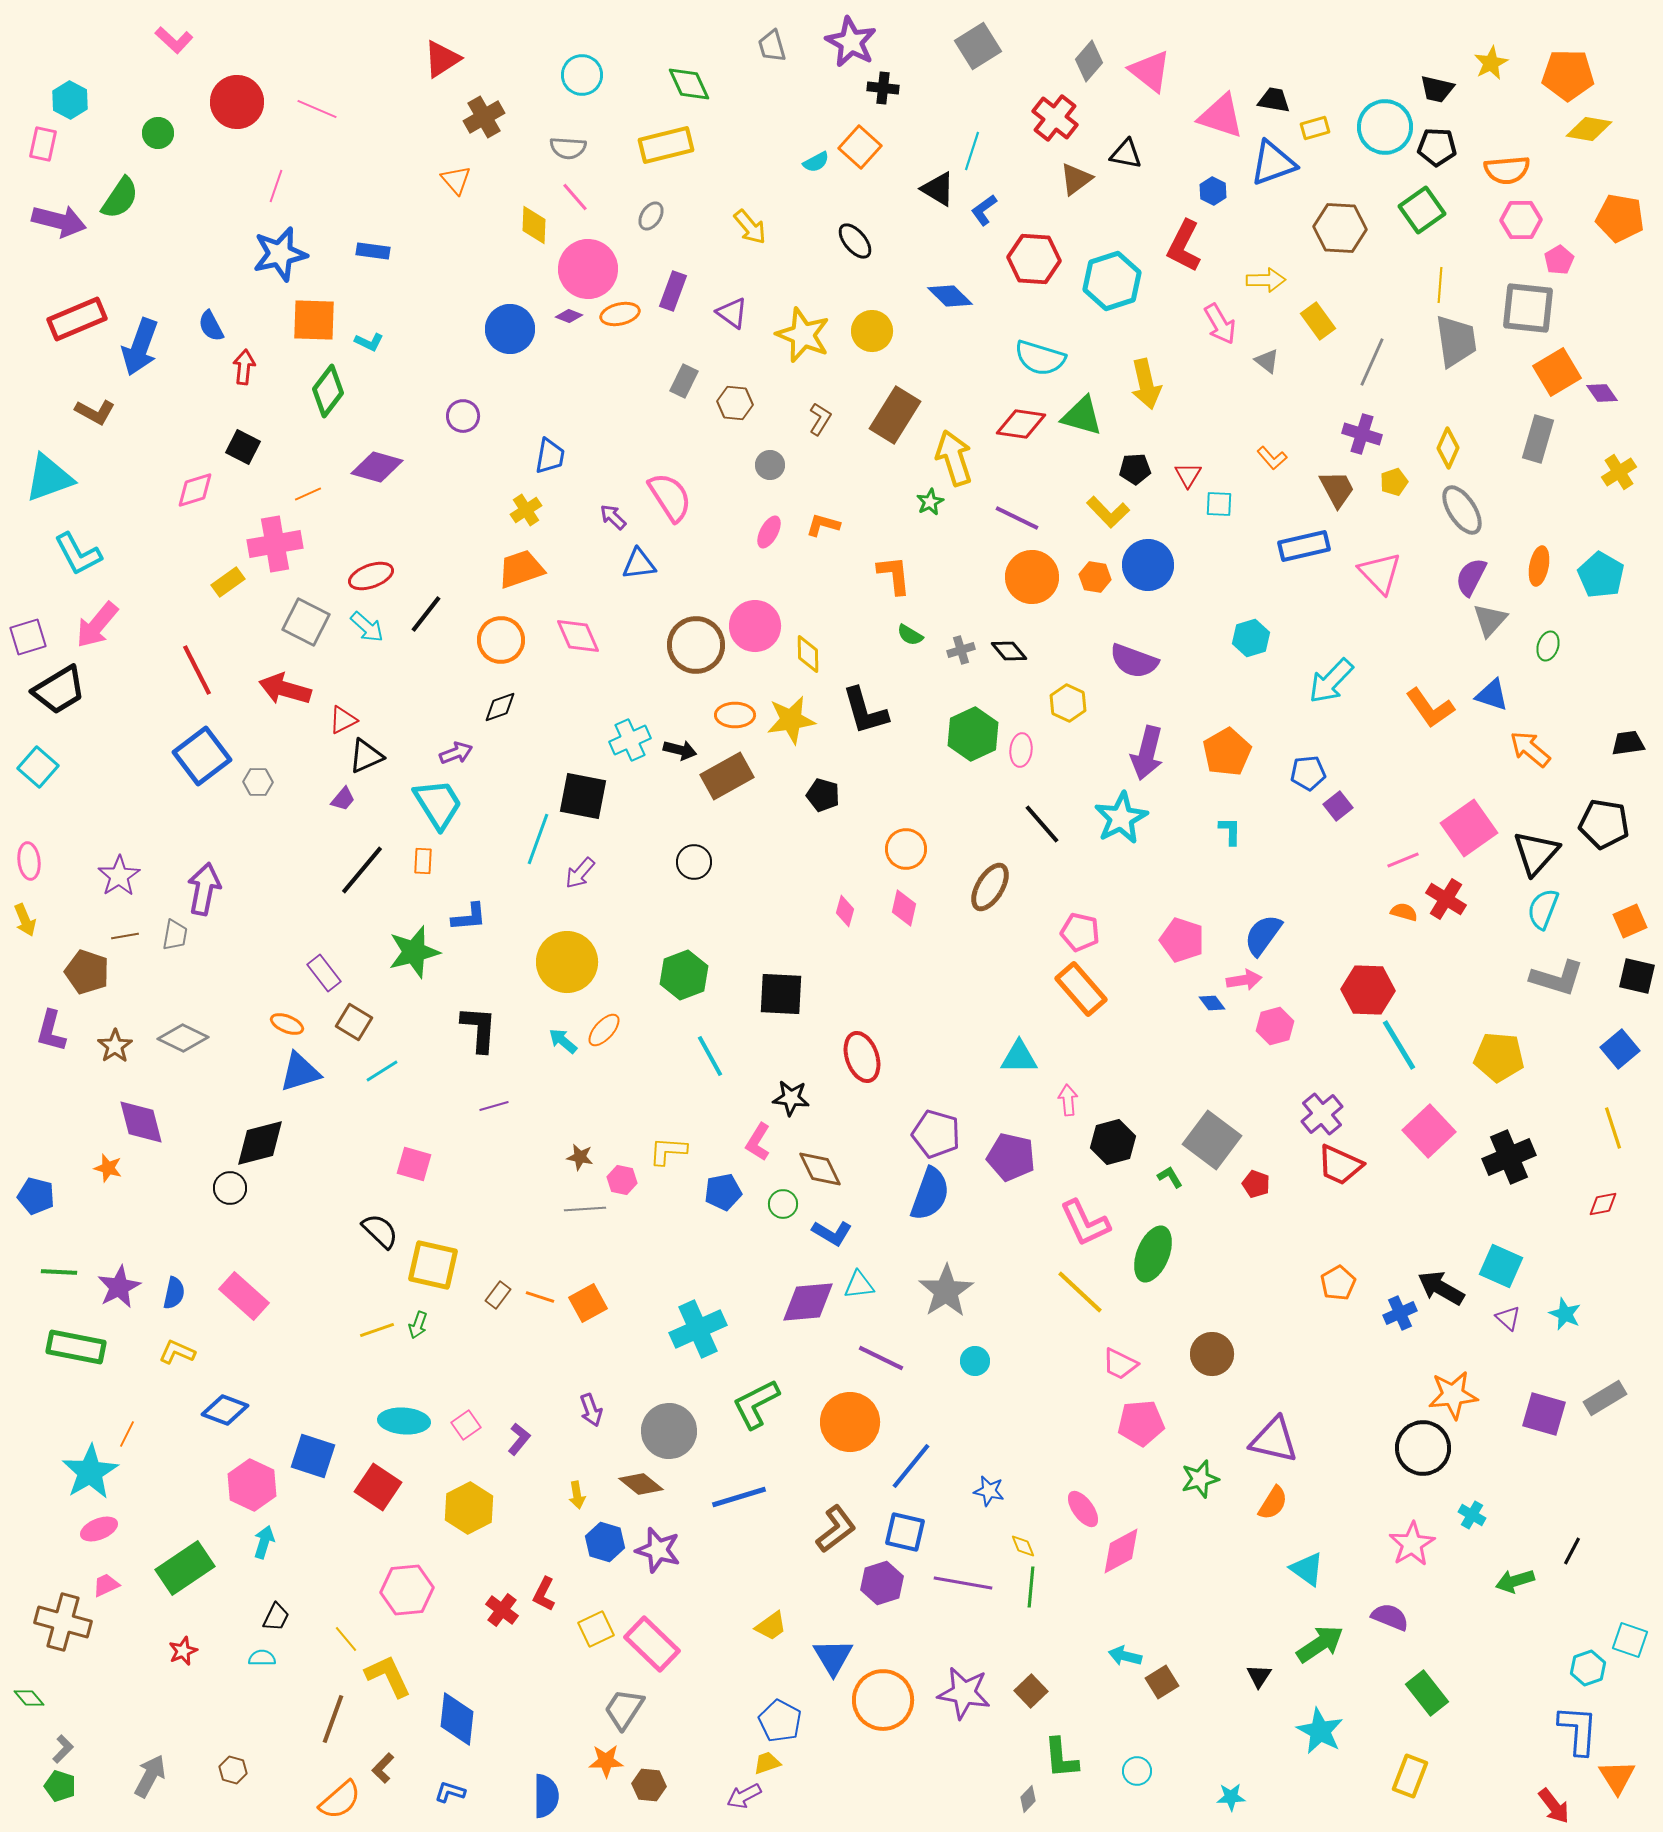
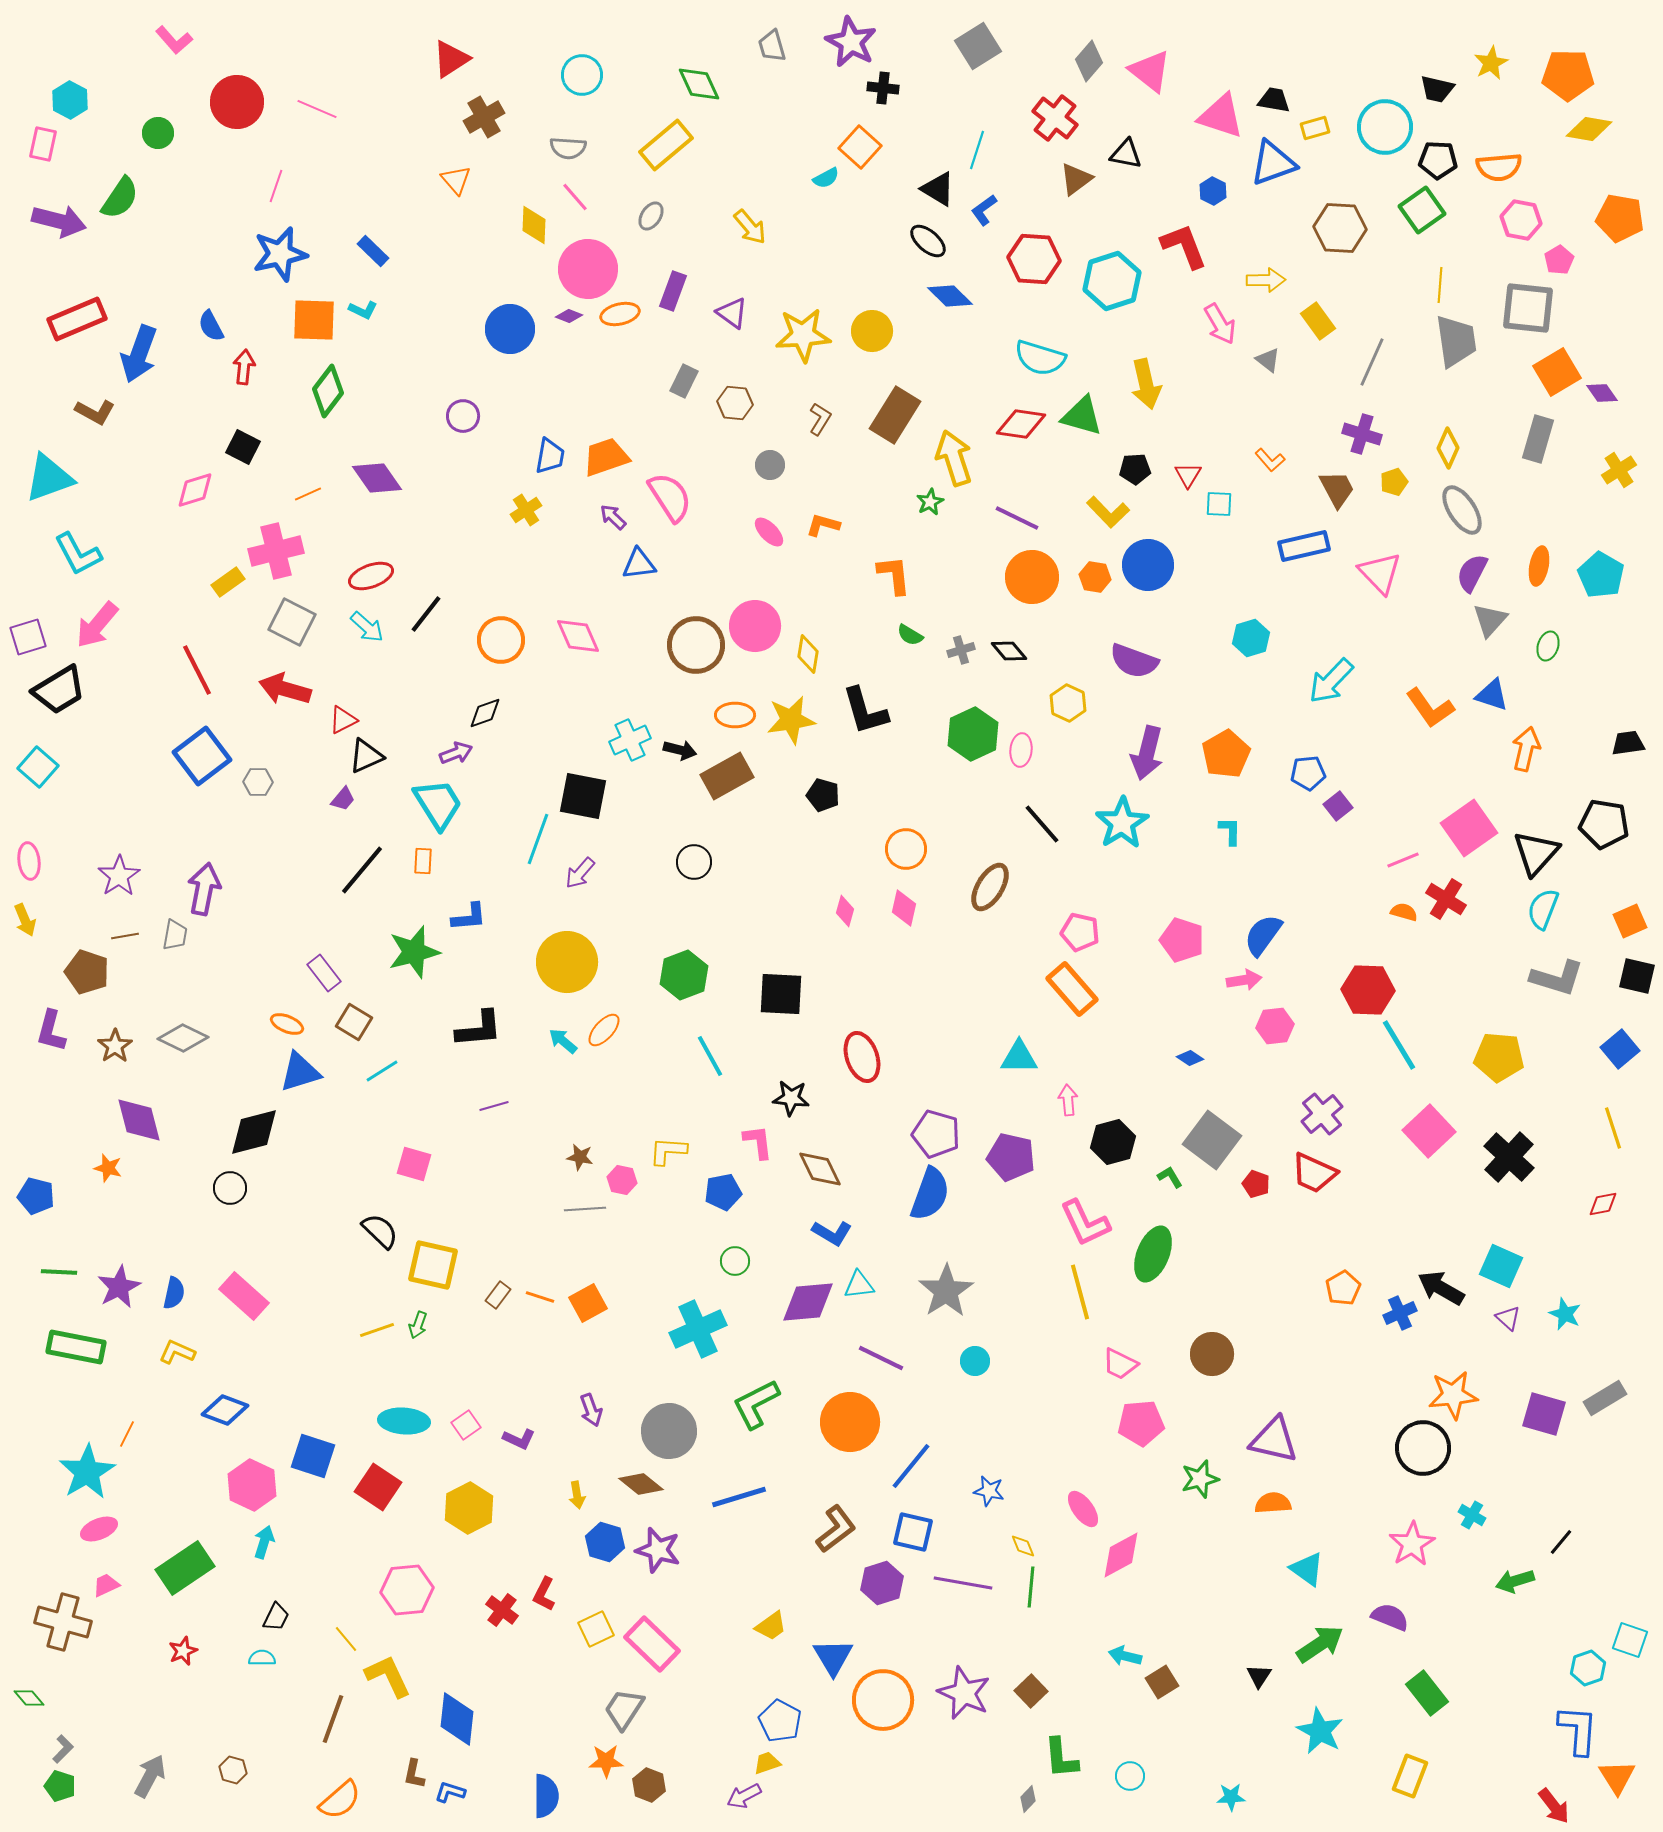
pink L-shape at (174, 40): rotated 6 degrees clockwise
red triangle at (442, 59): moved 9 px right
green diamond at (689, 84): moved 10 px right
yellow rectangle at (666, 145): rotated 26 degrees counterclockwise
black pentagon at (1437, 147): moved 1 px right, 13 px down
cyan line at (972, 151): moved 5 px right, 1 px up
cyan semicircle at (816, 162): moved 10 px right, 16 px down
orange semicircle at (1507, 170): moved 8 px left, 3 px up
pink hexagon at (1521, 220): rotated 12 degrees clockwise
black ellipse at (855, 241): moved 73 px right; rotated 9 degrees counterclockwise
red L-shape at (1184, 246): rotated 132 degrees clockwise
blue rectangle at (373, 251): rotated 36 degrees clockwise
yellow star at (803, 335): rotated 26 degrees counterclockwise
cyan L-shape at (369, 342): moved 6 px left, 32 px up
blue arrow at (140, 347): moved 1 px left, 7 px down
gray triangle at (1267, 361): moved 1 px right, 1 px up
orange L-shape at (1272, 458): moved 2 px left, 2 px down
purple diamond at (377, 467): moved 11 px down; rotated 39 degrees clockwise
yellow cross at (1619, 472): moved 2 px up
pink ellipse at (769, 532): rotated 72 degrees counterclockwise
pink cross at (275, 544): moved 1 px right, 7 px down; rotated 4 degrees counterclockwise
orange trapezoid at (521, 569): moved 85 px right, 112 px up
purple semicircle at (1471, 577): moved 1 px right, 4 px up
gray square at (306, 622): moved 14 px left
yellow diamond at (808, 654): rotated 9 degrees clockwise
black diamond at (500, 707): moved 15 px left, 6 px down
orange arrow at (1530, 749): moved 4 px left; rotated 63 degrees clockwise
orange pentagon at (1227, 752): moved 1 px left, 2 px down
cyan star at (1121, 818): moved 1 px right, 5 px down; rotated 4 degrees counterclockwise
orange rectangle at (1081, 989): moved 9 px left
blue diamond at (1212, 1003): moved 22 px left, 55 px down; rotated 20 degrees counterclockwise
pink hexagon at (1275, 1026): rotated 9 degrees clockwise
black L-shape at (479, 1029): rotated 81 degrees clockwise
purple diamond at (141, 1122): moved 2 px left, 2 px up
pink L-shape at (758, 1142): rotated 141 degrees clockwise
black diamond at (260, 1143): moved 6 px left, 11 px up
black cross at (1509, 1157): rotated 24 degrees counterclockwise
red trapezoid at (1340, 1165): moved 26 px left, 8 px down
green circle at (783, 1204): moved 48 px left, 57 px down
orange pentagon at (1338, 1283): moved 5 px right, 5 px down
yellow line at (1080, 1292): rotated 32 degrees clockwise
purple L-shape at (519, 1439): rotated 76 degrees clockwise
cyan star at (90, 1472): moved 3 px left
orange semicircle at (1273, 1503): rotated 126 degrees counterclockwise
blue square at (905, 1532): moved 8 px right
pink diamond at (1121, 1551): moved 4 px down
black line at (1572, 1551): moved 11 px left, 9 px up; rotated 12 degrees clockwise
purple star at (964, 1693): rotated 14 degrees clockwise
brown L-shape at (383, 1768): moved 31 px right, 6 px down; rotated 32 degrees counterclockwise
cyan circle at (1137, 1771): moved 7 px left, 5 px down
brown hexagon at (649, 1785): rotated 16 degrees clockwise
